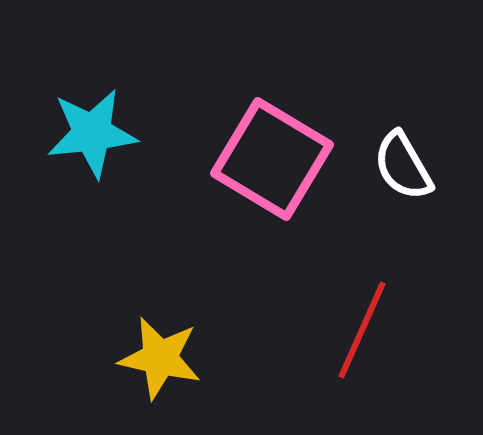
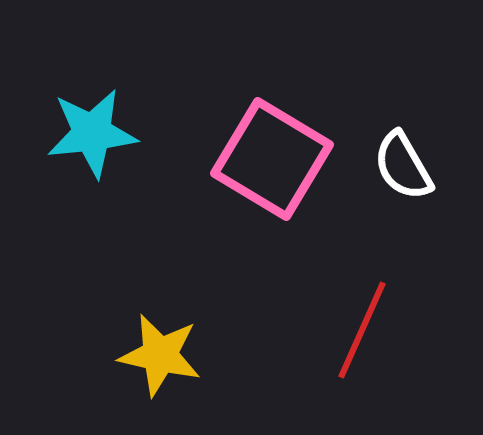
yellow star: moved 3 px up
